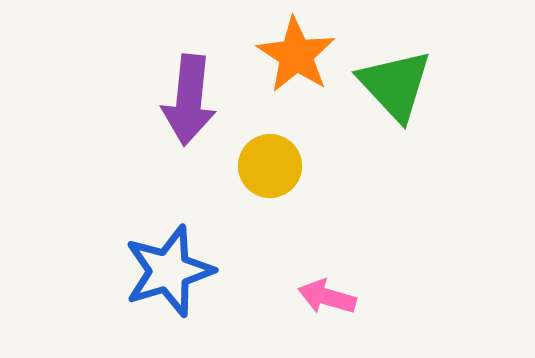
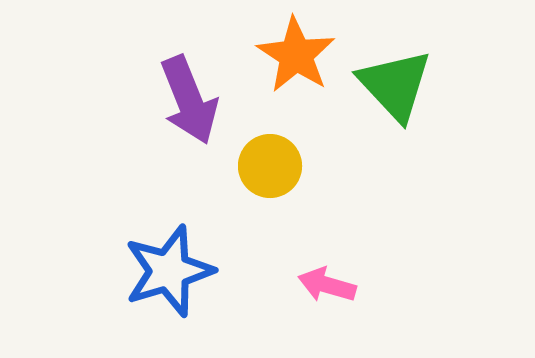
purple arrow: rotated 28 degrees counterclockwise
pink arrow: moved 12 px up
